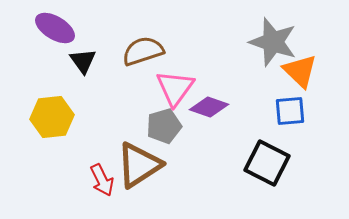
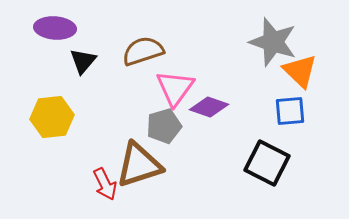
purple ellipse: rotated 27 degrees counterclockwise
black triangle: rotated 16 degrees clockwise
brown triangle: rotated 15 degrees clockwise
red arrow: moved 3 px right, 4 px down
